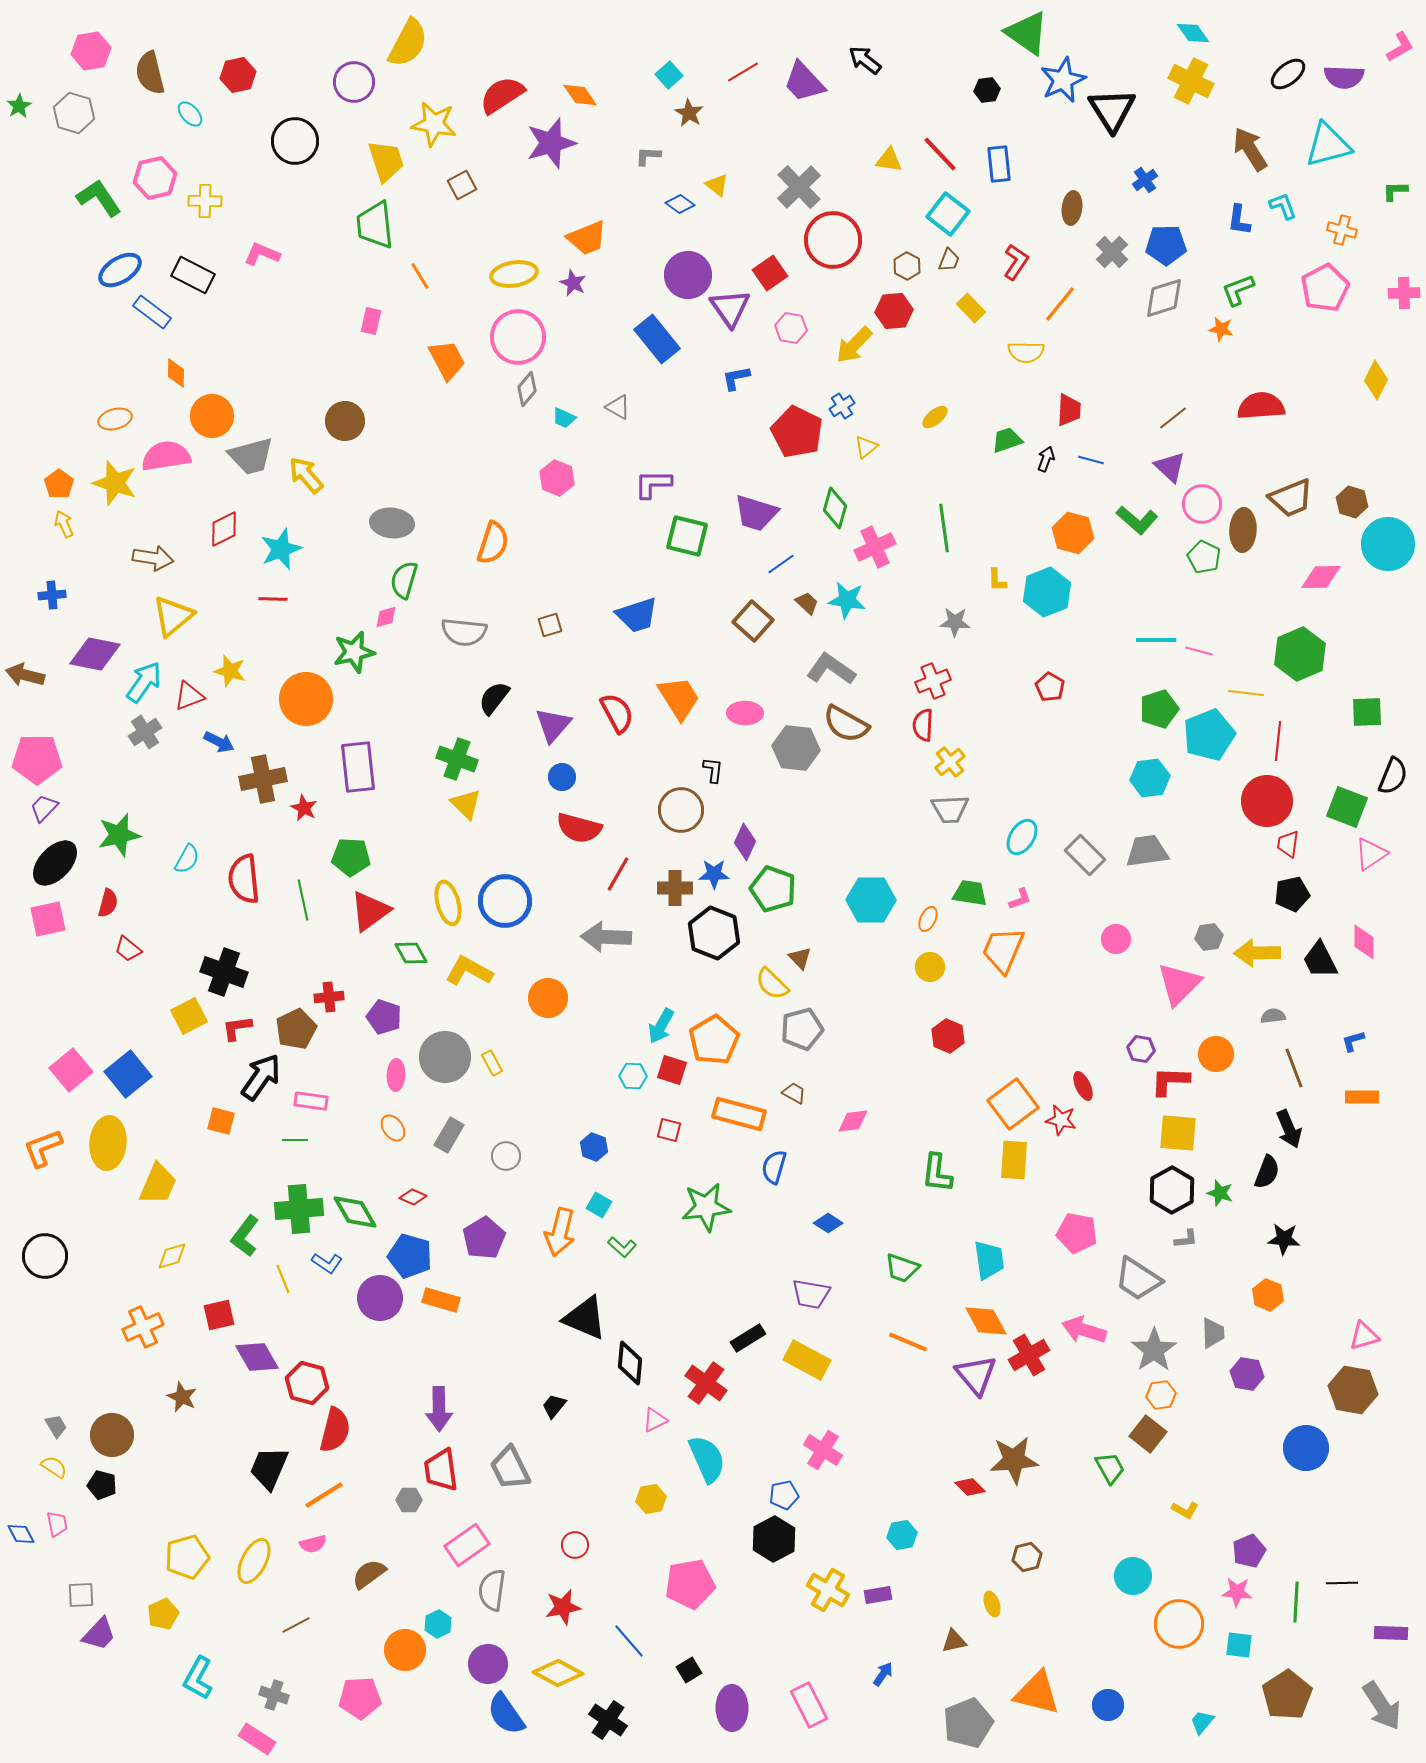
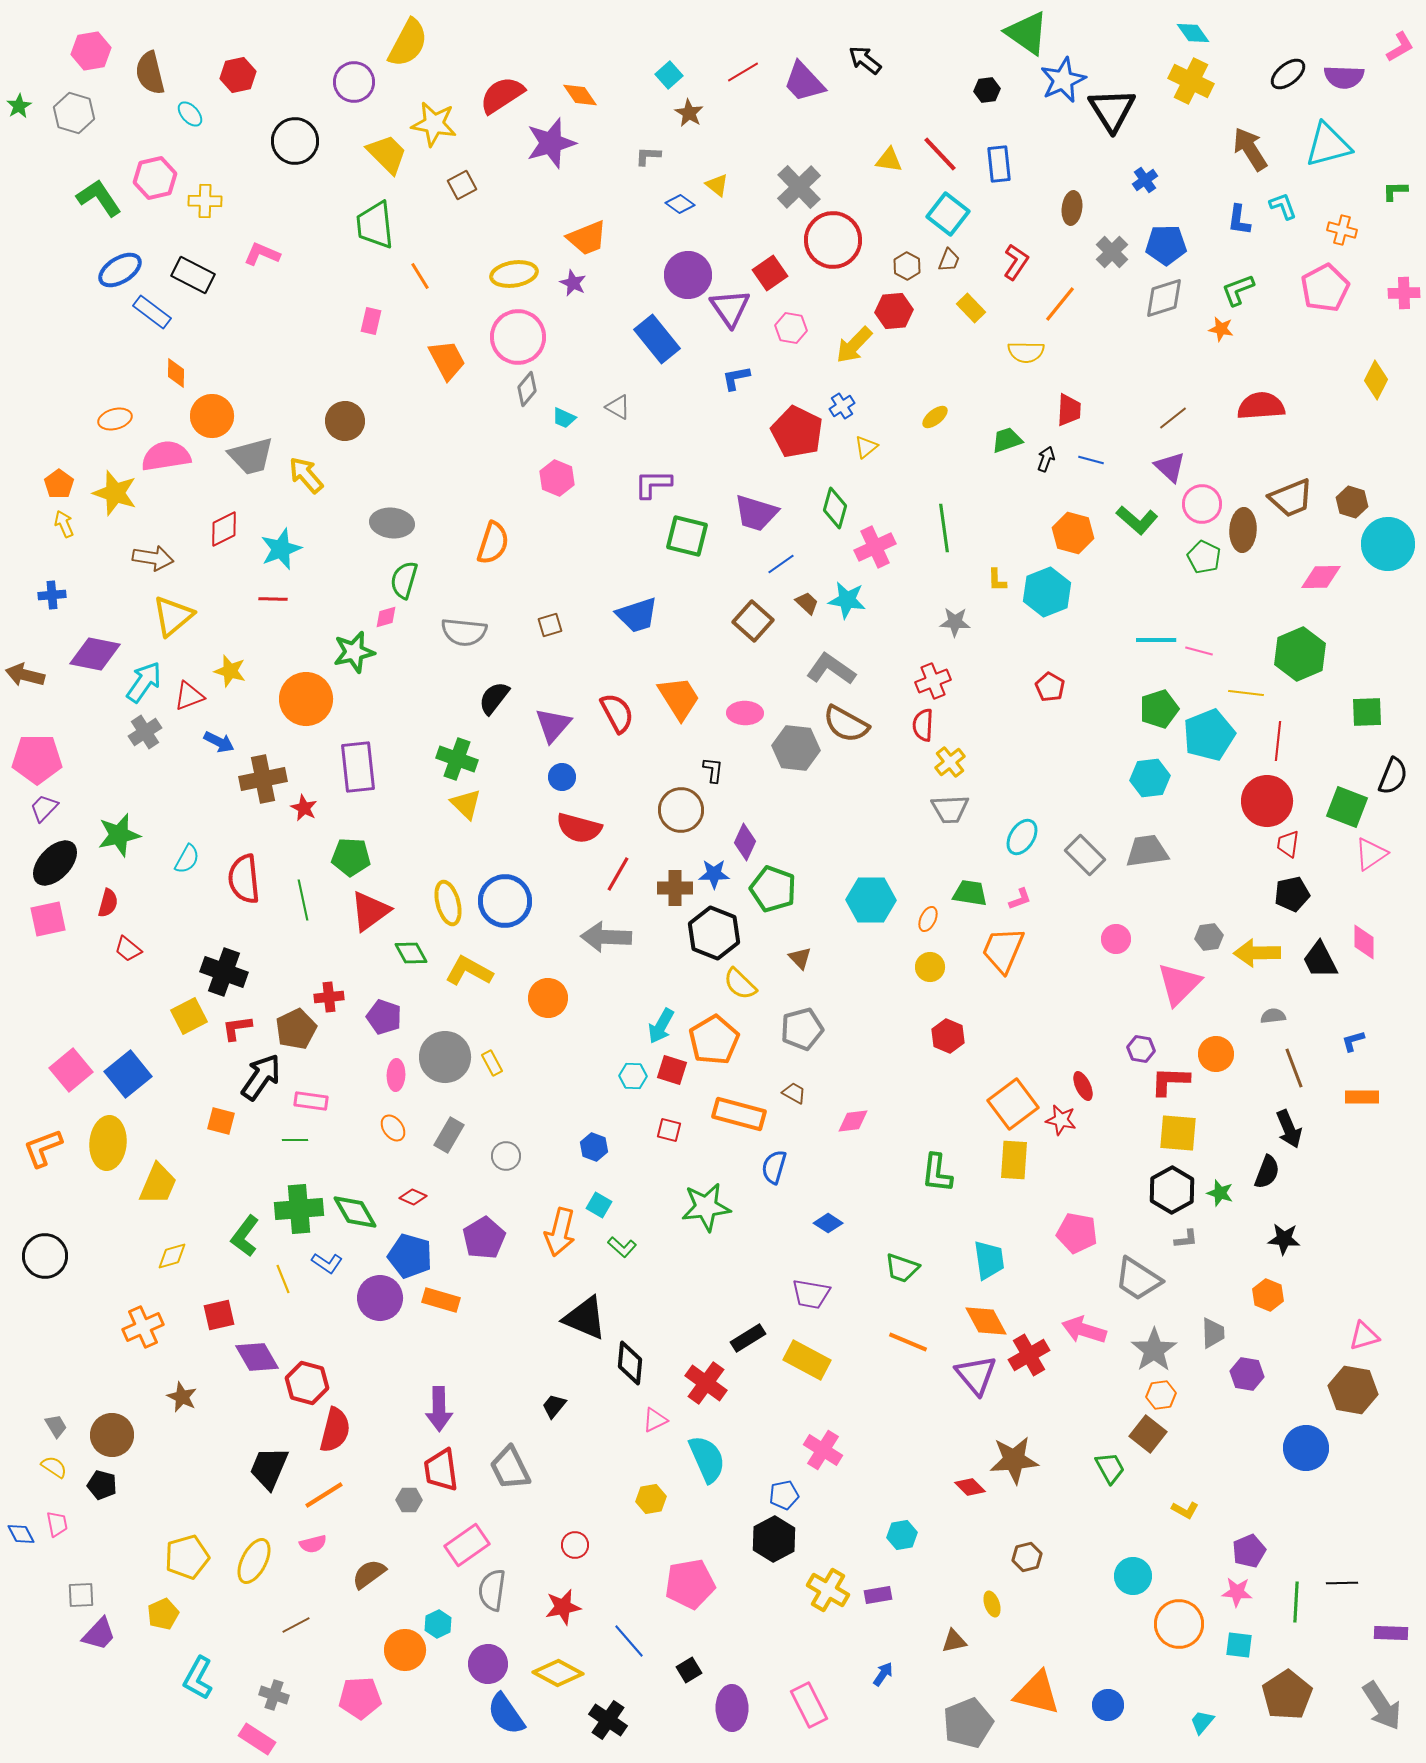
yellow trapezoid at (386, 161): moved 1 px right, 7 px up; rotated 27 degrees counterclockwise
yellow star at (115, 483): moved 10 px down
yellow semicircle at (772, 984): moved 32 px left
